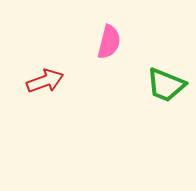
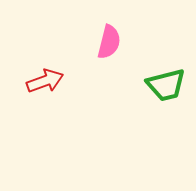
green trapezoid: rotated 36 degrees counterclockwise
